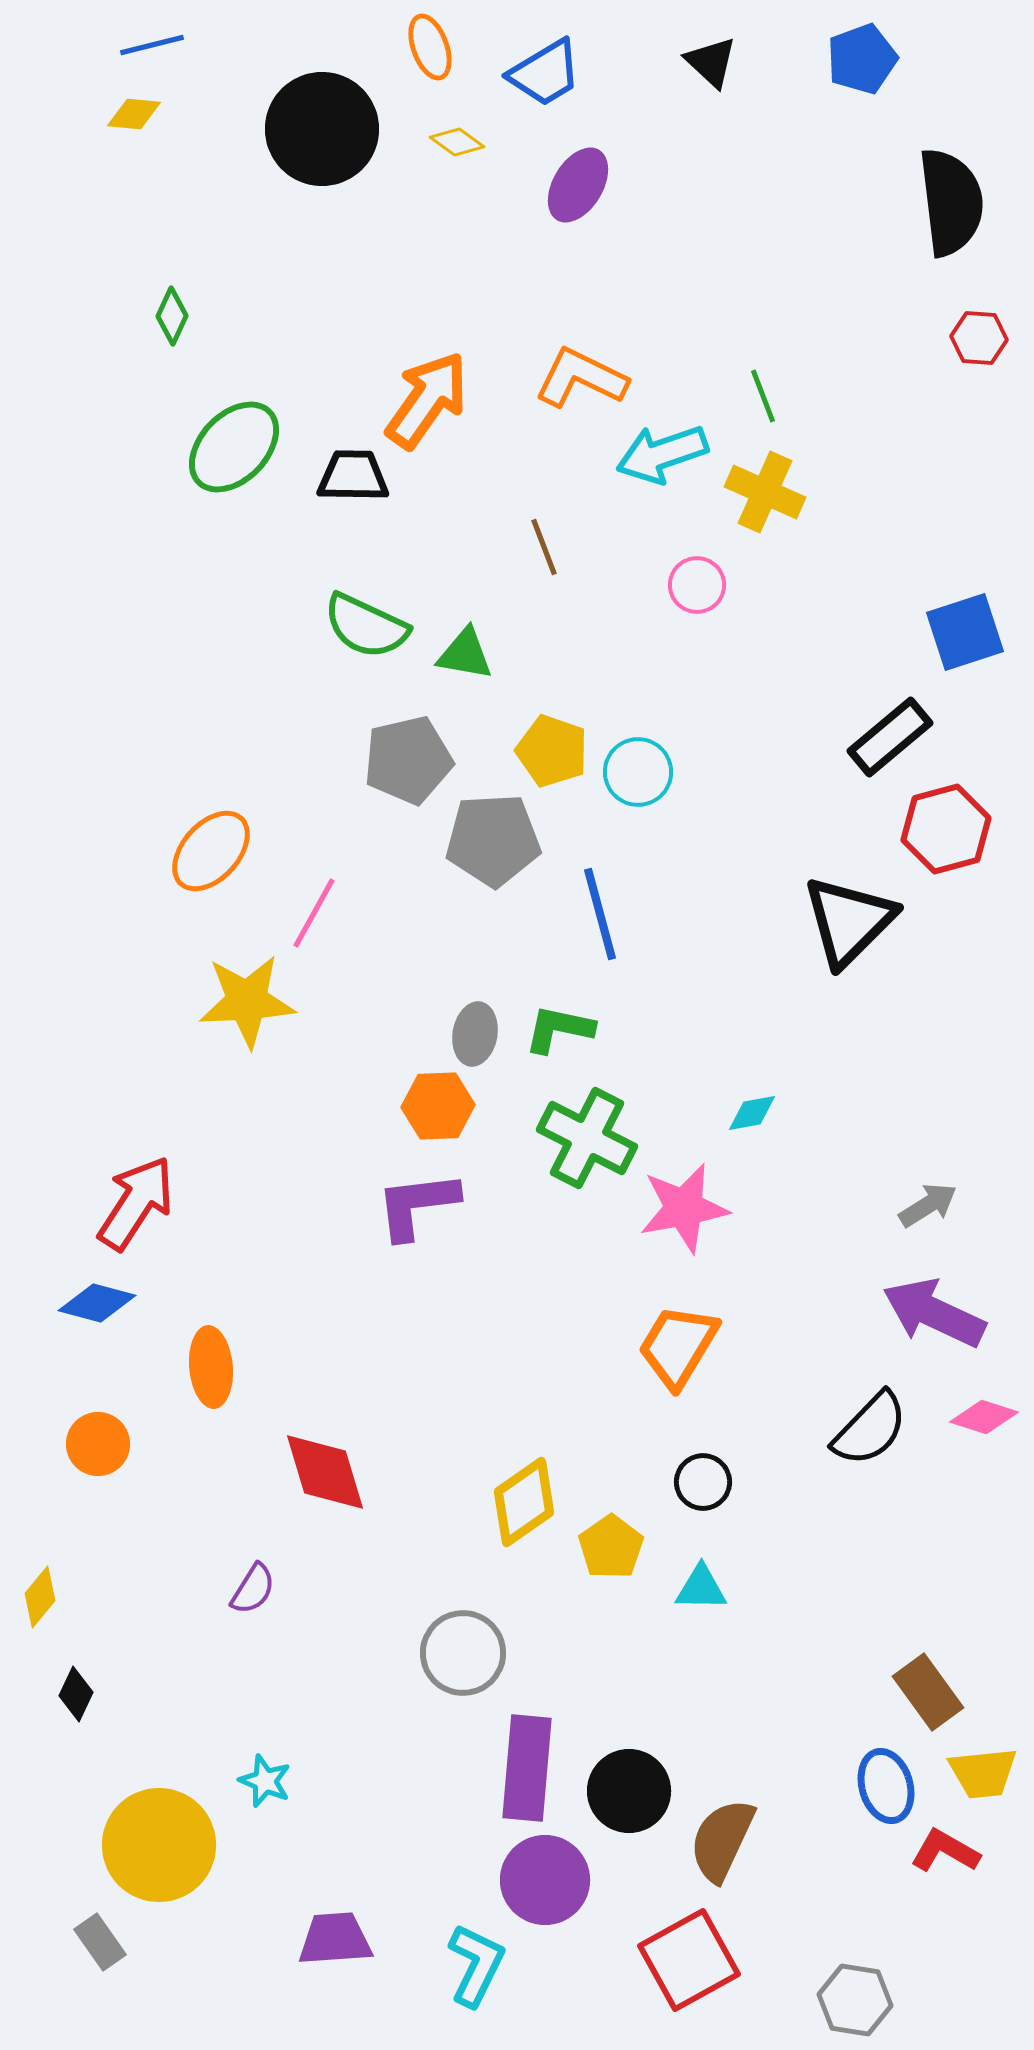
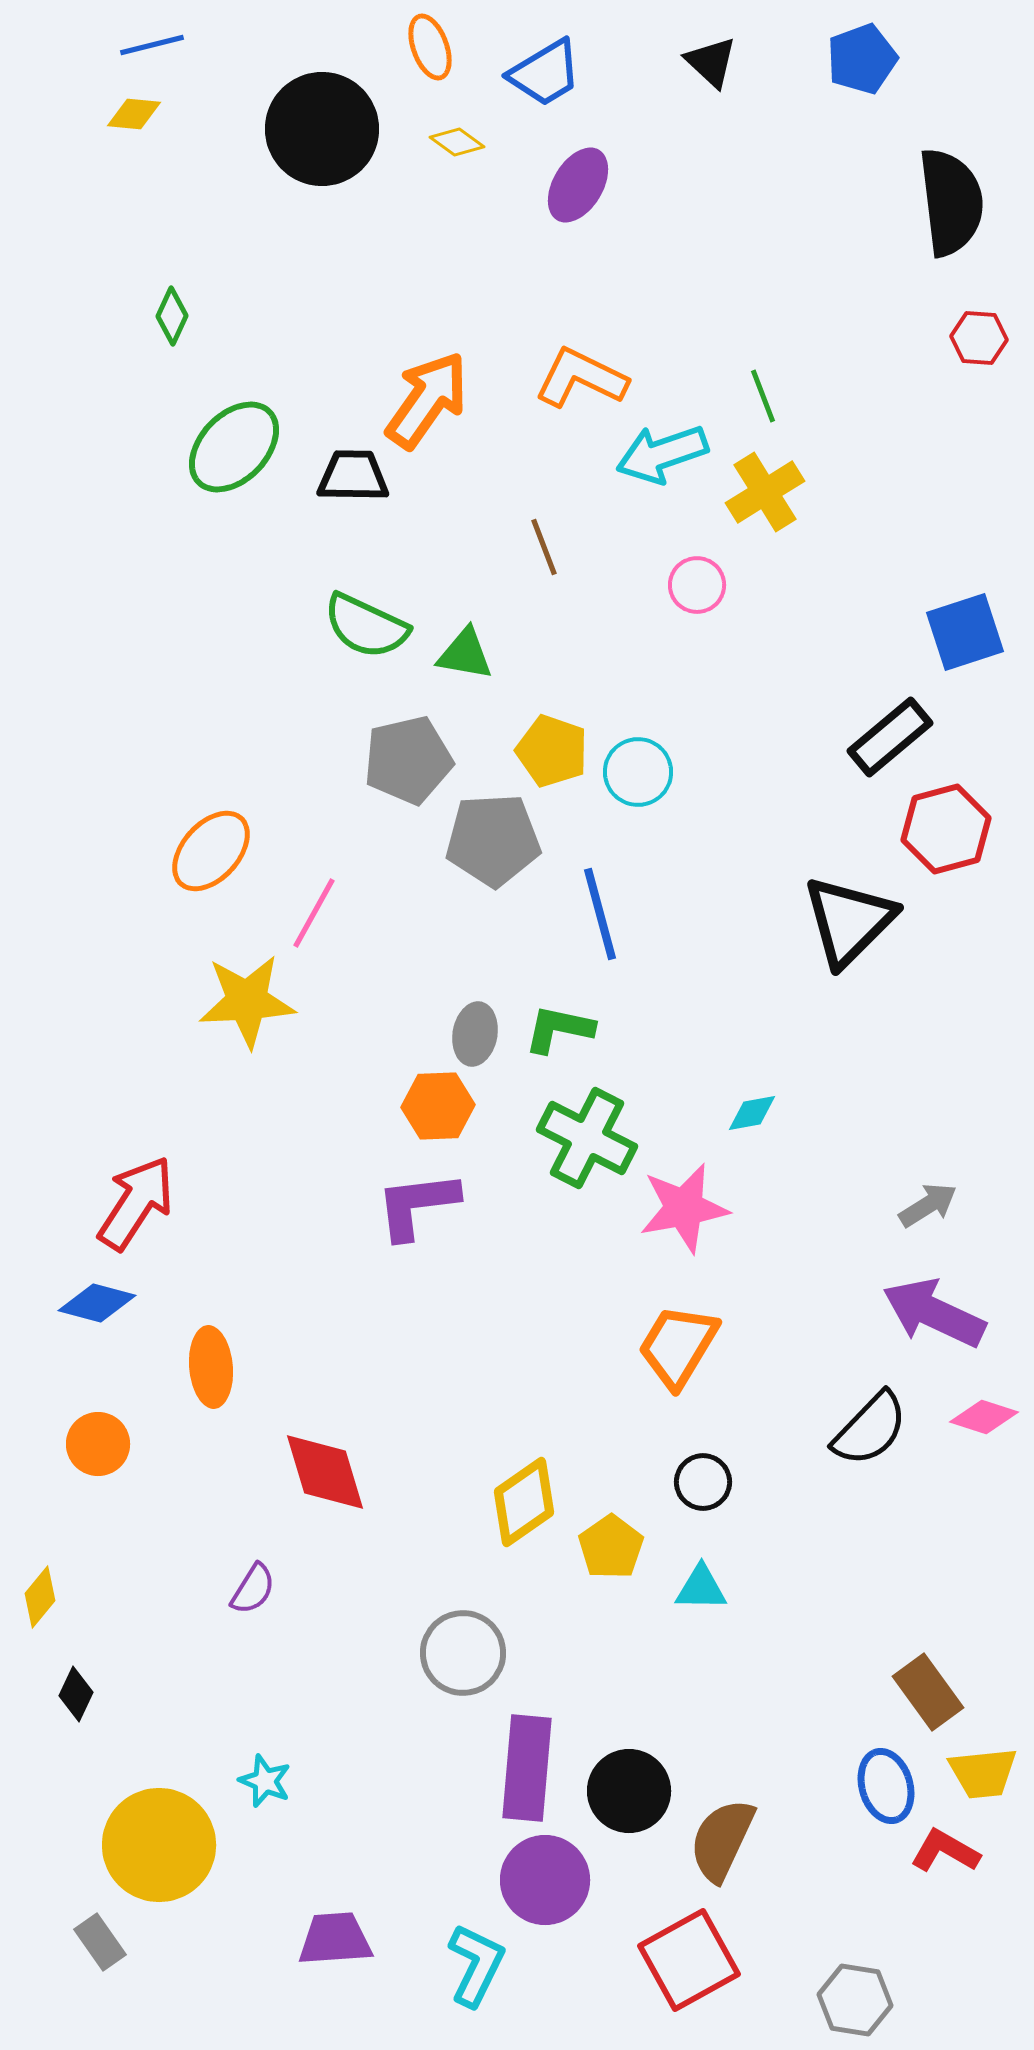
yellow cross at (765, 492): rotated 34 degrees clockwise
